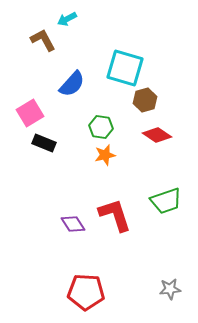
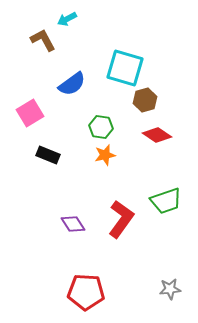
blue semicircle: rotated 12 degrees clockwise
black rectangle: moved 4 px right, 12 px down
red L-shape: moved 6 px right, 4 px down; rotated 54 degrees clockwise
